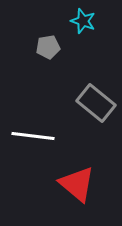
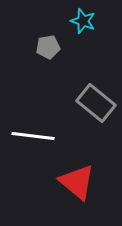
red triangle: moved 2 px up
